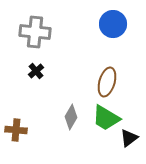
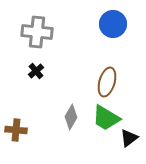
gray cross: moved 2 px right
